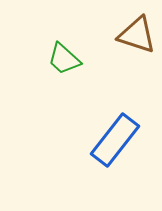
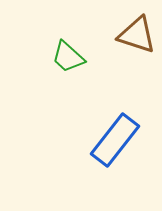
green trapezoid: moved 4 px right, 2 px up
